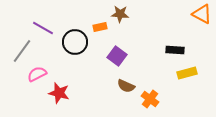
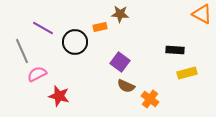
gray line: rotated 60 degrees counterclockwise
purple square: moved 3 px right, 6 px down
red star: moved 3 px down
